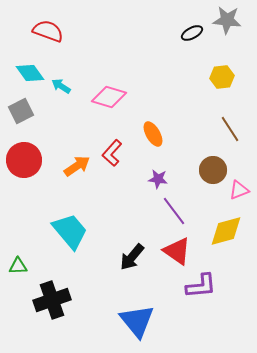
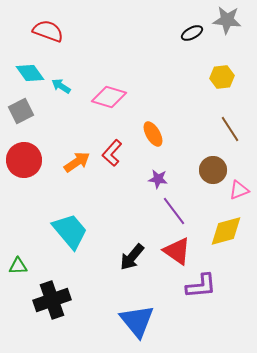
orange arrow: moved 4 px up
